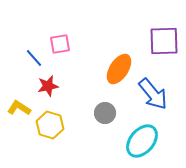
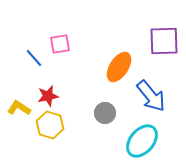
orange ellipse: moved 2 px up
red star: moved 10 px down
blue arrow: moved 2 px left, 2 px down
